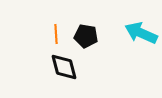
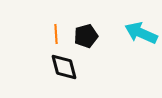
black pentagon: rotated 25 degrees counterclockwise
